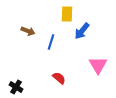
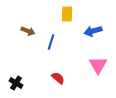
blue arrow: moved 11 px right; rotated 36 degrees clockwise
red semicircle: moved 1 px left
black cross: moved 4 px up
